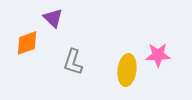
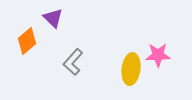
orange diamond: moved 2 px up; rotated 20 degrees counterclockwise
gray L-shape: rotated 24 degrees clockwise
yellow ellipse: moved 4 px right, 1 px up
